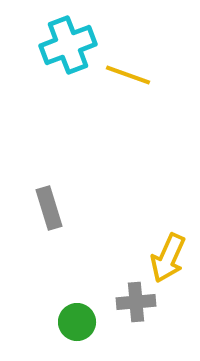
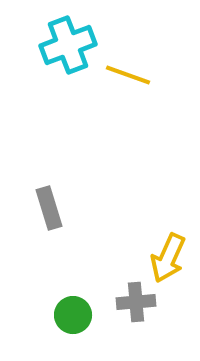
green circle: moved 4 px left, 7 px up
